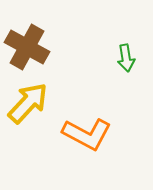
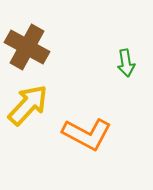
green arrow: moved 5 px down
yellow arrow: moved 2 px down
